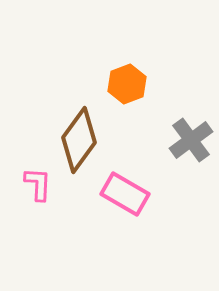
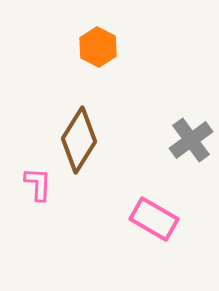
orange hexagon: moved 29 px left, 37 px up; rotated 12 degrees counterclockwise
brown diamond: rotated 4 degrees counterclockwise
pink rectangle: moved 29 px right, 25 px down
